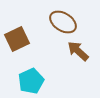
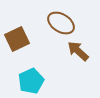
brown ellipse: moved 2 px left, 1 px down
